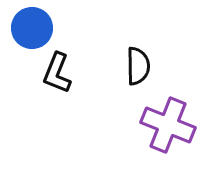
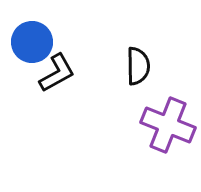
blue circle: moved 14 px down
black L-shape: rotated 141 degrees counterclockwise
